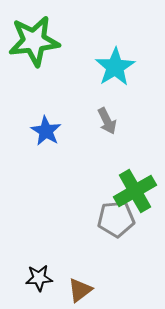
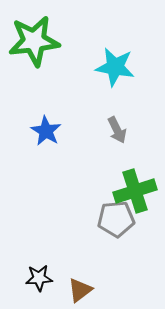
cyan star: rotated 30 degrees counterclockwise
gray arrow: moved 10 px right, 9 px down
green cross: rotated 12 degrees clockwise
